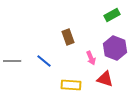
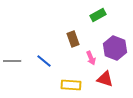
green rectangle: moved 14 px left
brown rectangle: moved 5 px right, 2 px down
